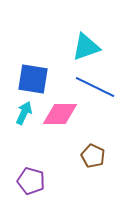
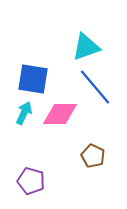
blue line: rotated 24 degrees clockwise
